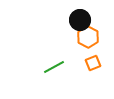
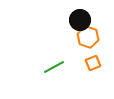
orange hexagon: rotated 10 degrees counterclockwise
